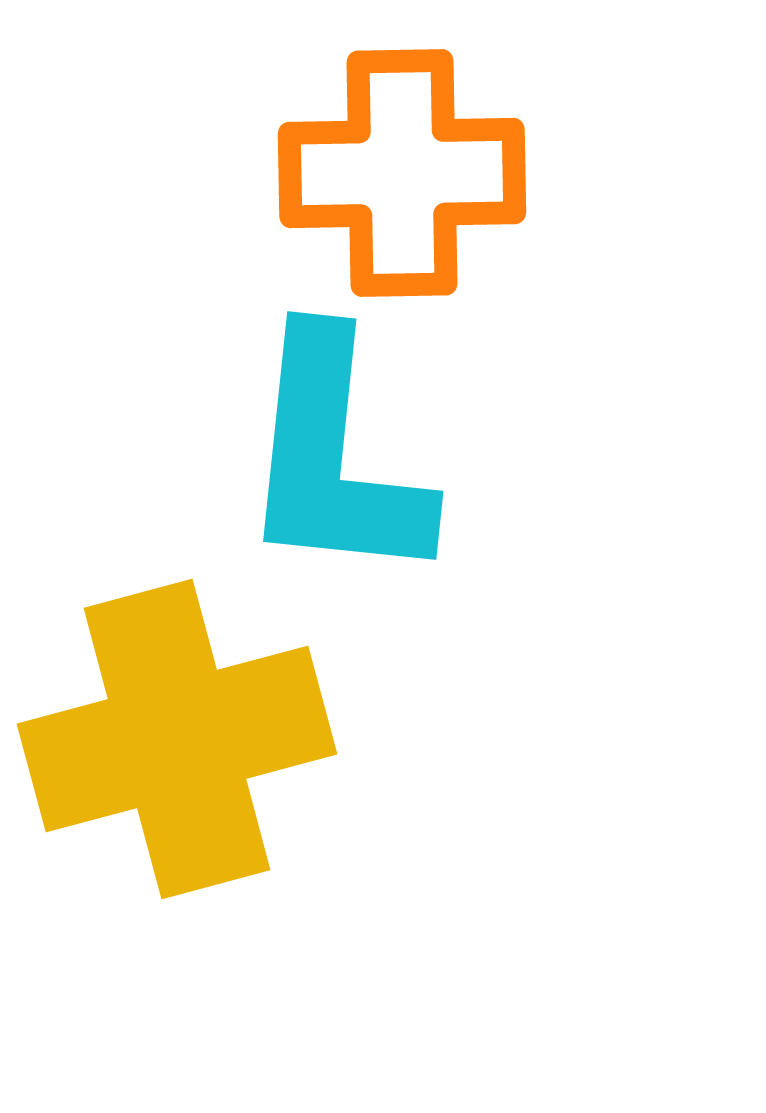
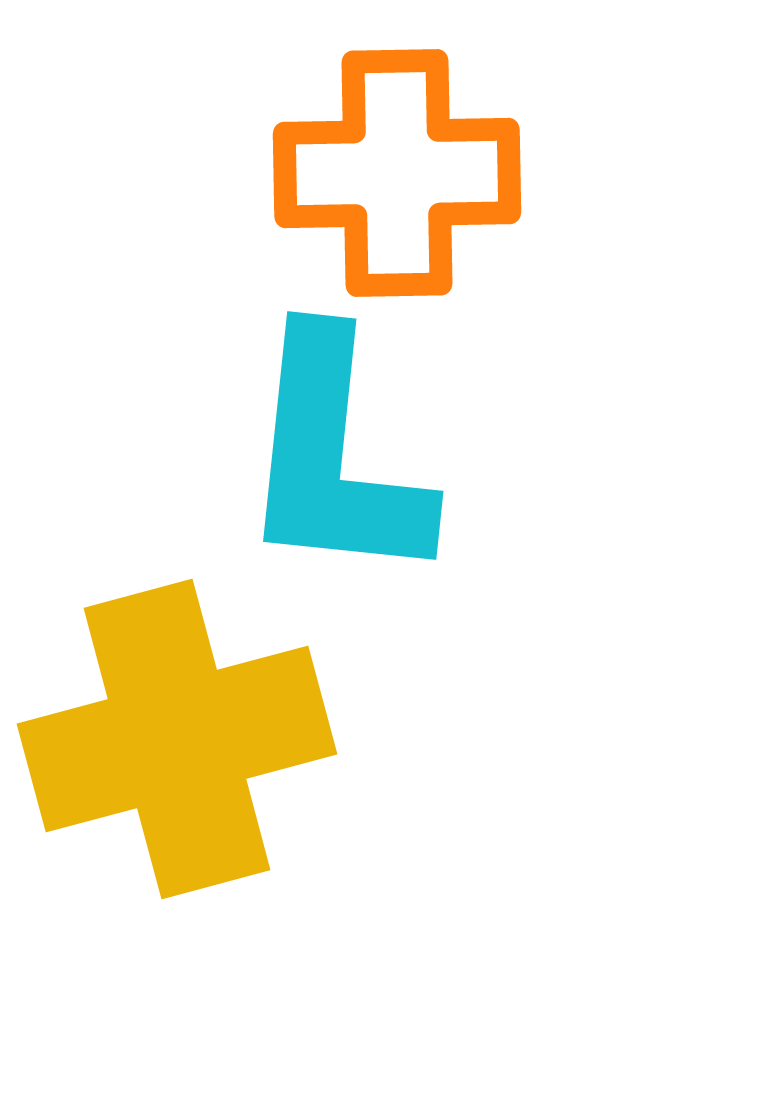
orange cross: moved 5 px left
